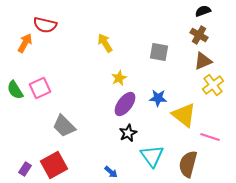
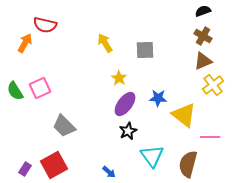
brown cross: moved 4 px right, 1 px down
gray square: moved 14 px left, 2 px up; rotated 12 degrees counterclockwise
yellow star: rotated 14 degrees counterclockwise
green semicircle: moved 1 px down
black star: moved 2 px up
pink line: rotated 18 degrees counterclockwise
blue arrow: moved 2 px left
